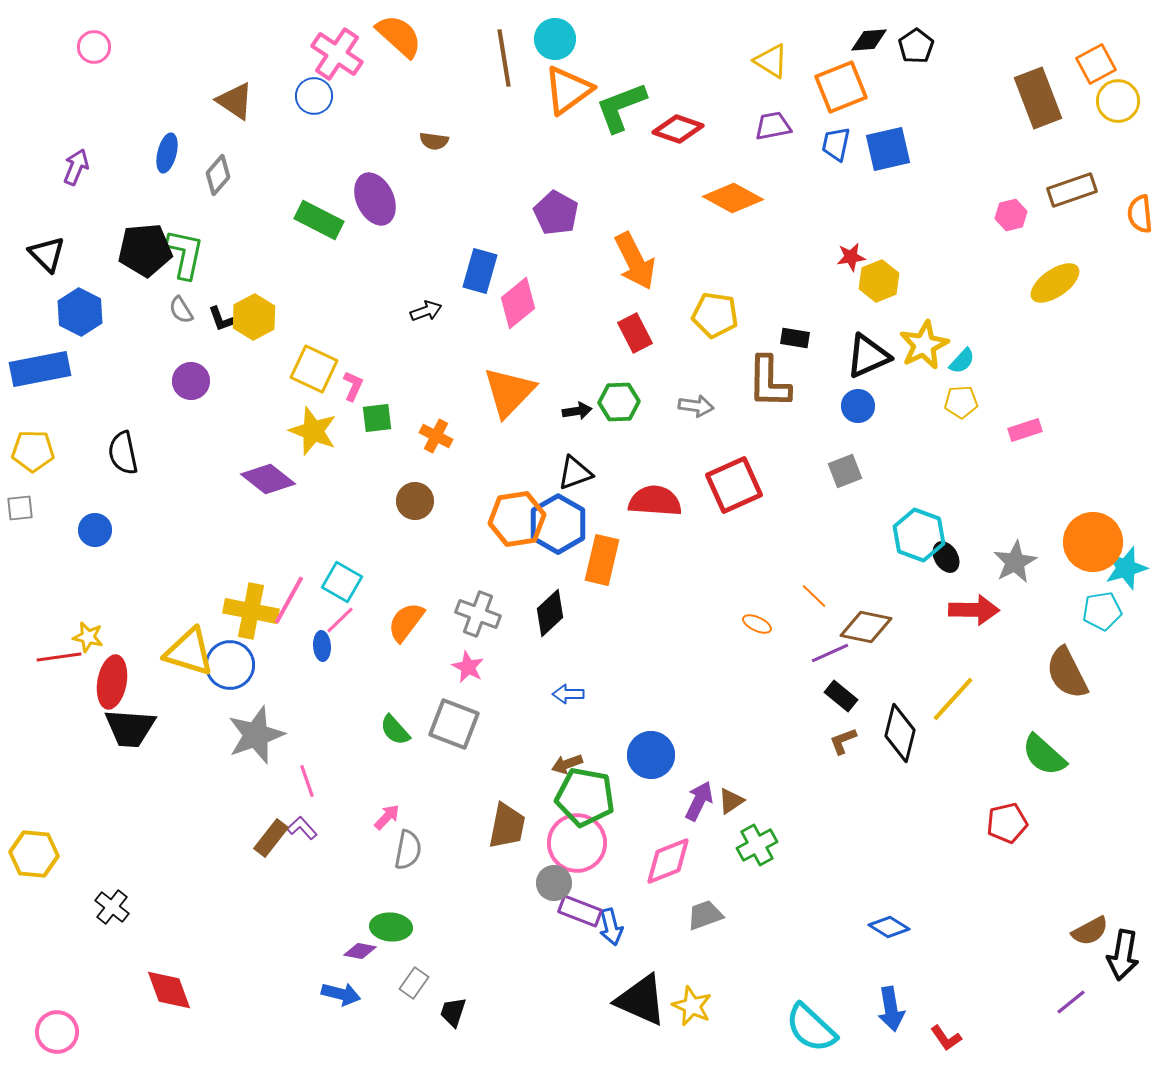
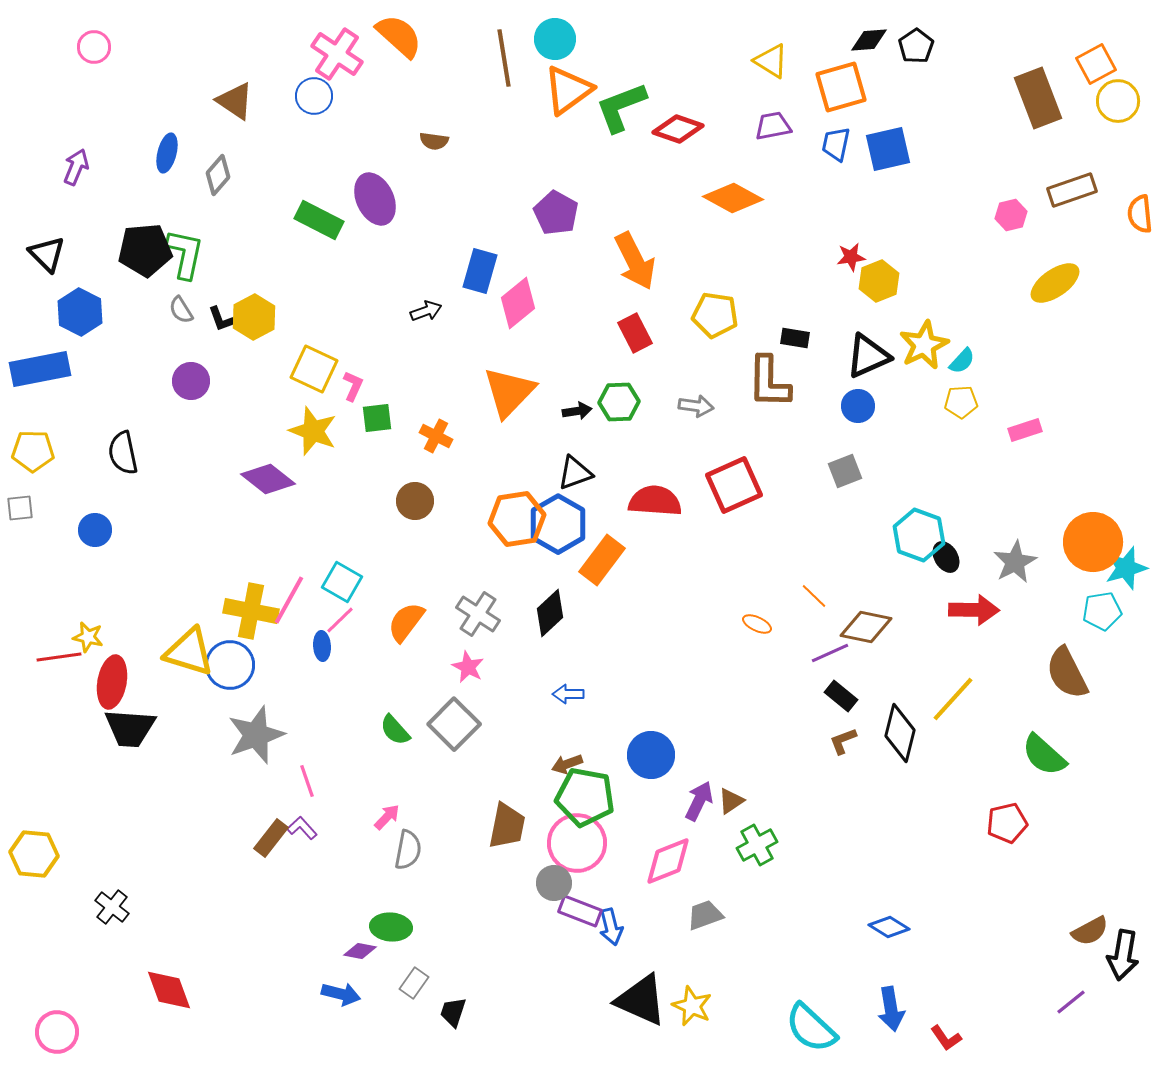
orange square at (841, 87): rotated 6 degrees clockwise
orange rectangle at (602, 560): rotated 24 degrees clockwise
gray cross at (478, 614): rotated 12 degrees clockwise
gray square at (454, 724): rotated 24 degrees clockwise
